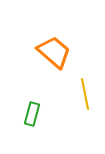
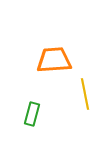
orange trapezoid: moved 8 px down; rotated 45 degrees counterclockwise
